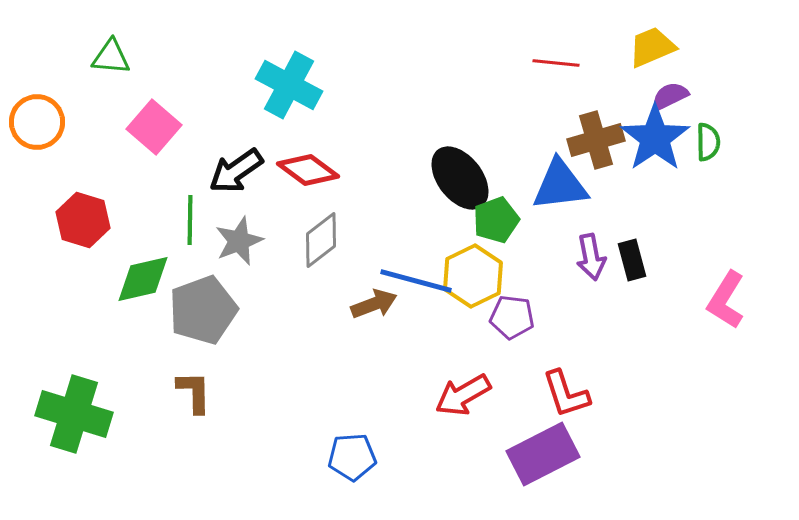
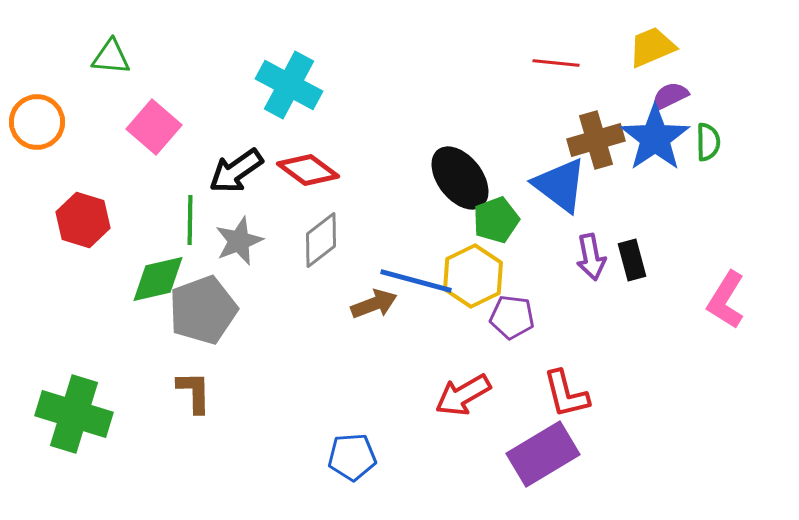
blue triangle: rotated 44 degrees clockwise
green diamond: moved 15 px right
red L-shape: rotated 4 degrees clockwise
purple rectangle: rotated 4 degrees counterclockwise
